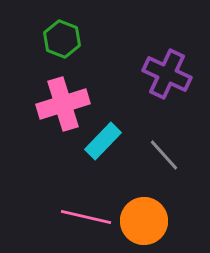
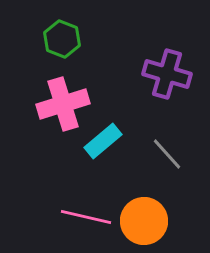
purple cross: rotated 9 degrees counterclockwise
cyan rectangle: rotated 6 degrees clockwise
gray line: moved 3 px right, 1 px up
